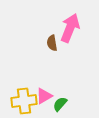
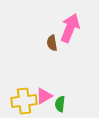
green semicircle: rotated 35 degrees counterclockwise
